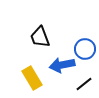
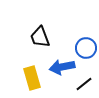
blue circle: moved 1 px right, 1 px up
blue arrow: moved 2 px down
yellow rectangle: rotated 15 degrees clockwise
